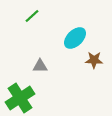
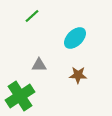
brown star: moved 16 px left, 15 px down
gray triangle: moved 1 px left, 1 px up
green cross: moved 2 px up
